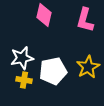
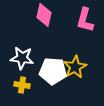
white star: rotated 20 degrees clockwise
yellow star: moved 13 px left
white pentagon: rotated 16 degrees clockwise
yellow cross: moved 2 px left, 5 px down
